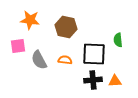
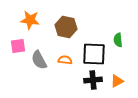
orange triangle: moved 2 px right; rotated 24 degrees counterclockwise
